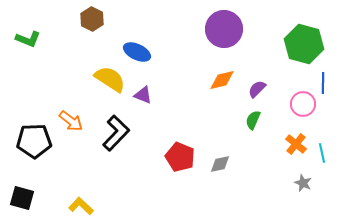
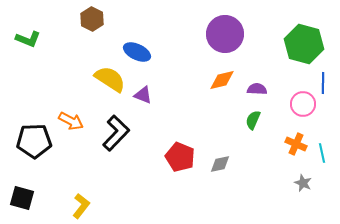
purple circle: moved 1 px right, 5 px down
purple semicircle: rotated 48 degrees clockwise
orange arrow: rotated 10 degrees counterclockwise
orange cross: rotated 15 degrees counterclockwise
yellow L-shape: rotated 85 degrees clockwise
